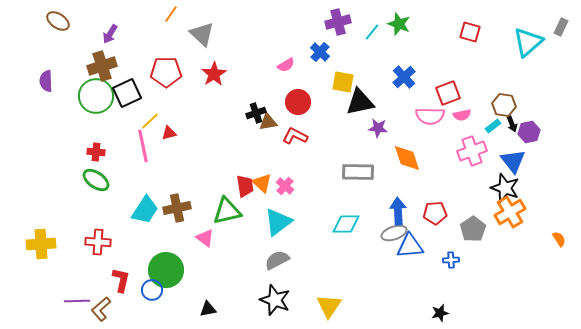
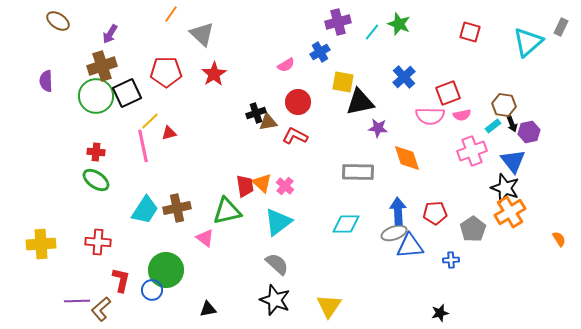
blue cross at (320, 52): rotated 18 degrees clockwise
gray semicircle at (277, 260): moved 4 px down; rotated 70 degrees clockwise
